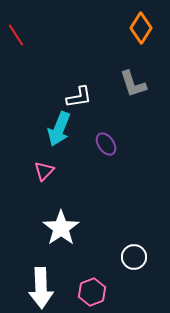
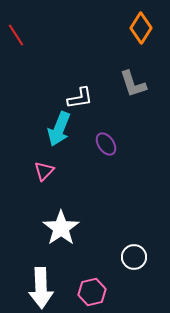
white L-shape: moved 1 px right, 1 px down
pink hexagon: rotated 8 degrees clockwise
